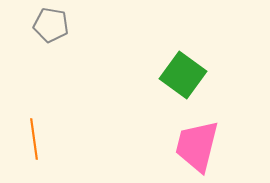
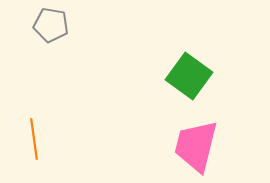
green square: moved 6 px right, 1 px down
pink trapezoid: moved 1 px left
